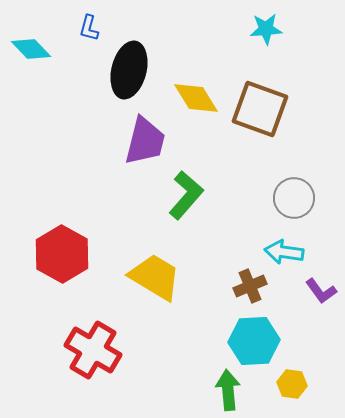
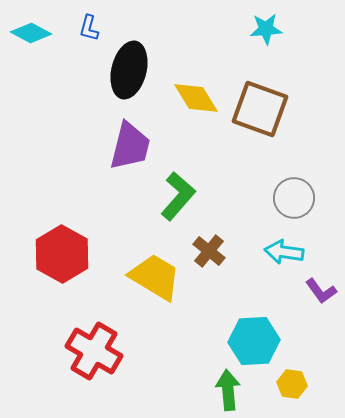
cyan diamond: moved 16 px up; rotated 18 degrees counterclockwise
purple trapezoid: moved 15 px left, 5 px down
green L-shape: moved 8 px left, 1 px down
brown cross: moved 41 px left, 35 px up; rotated 28 degrees counterclockwise
red cross: moved 1 px right, 1 px down
